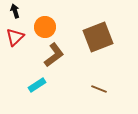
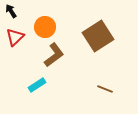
black arrow: moved 4 px left; rotated 16 degrees counterclockwise
brown square: moved 1 px up; rotated 12 degrees counterclockwise
brown line: moved 6 px right
